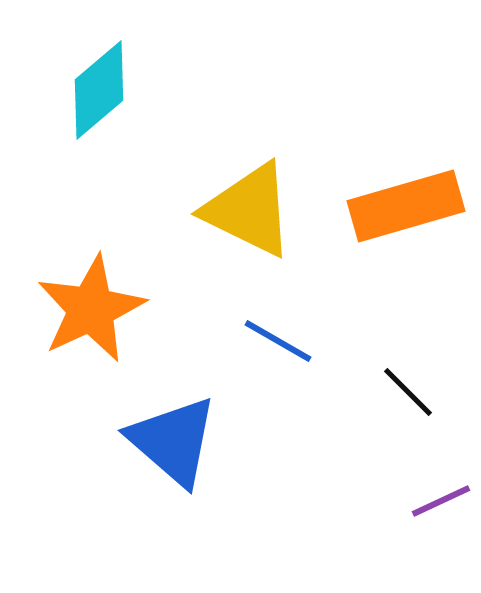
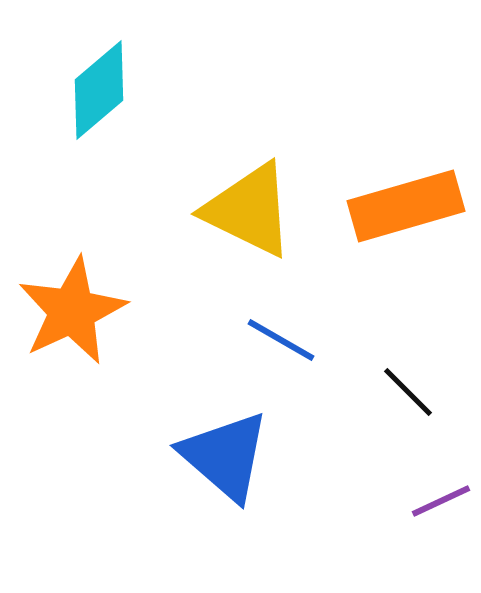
orange star: moved 19 px left, 2 px down
blue line: moved 3 px right, 1 px up
blue triangle: moved 52 px right, 15 px down
